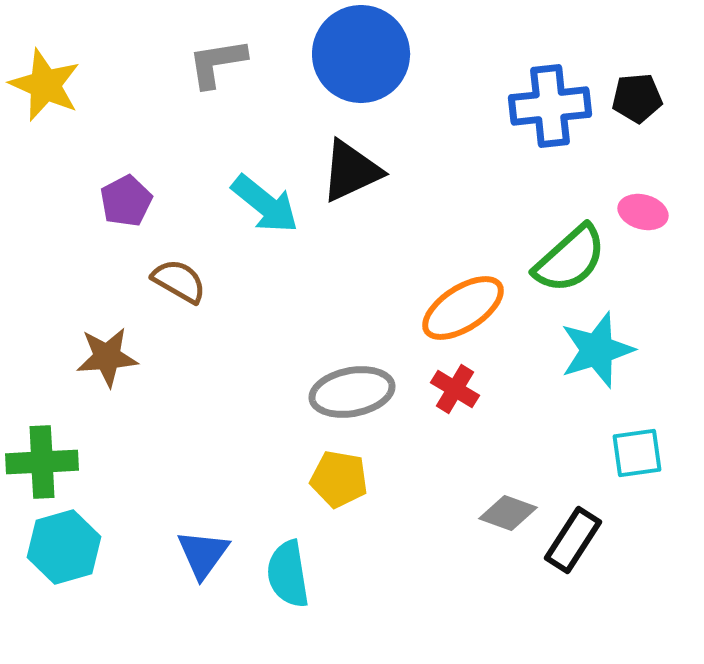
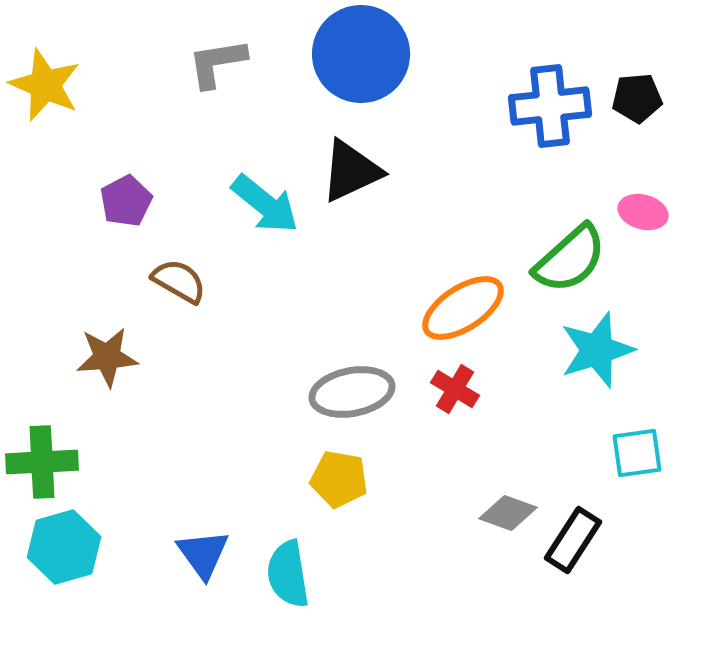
blue triangle: rotated 12 degrees counterclockwise
